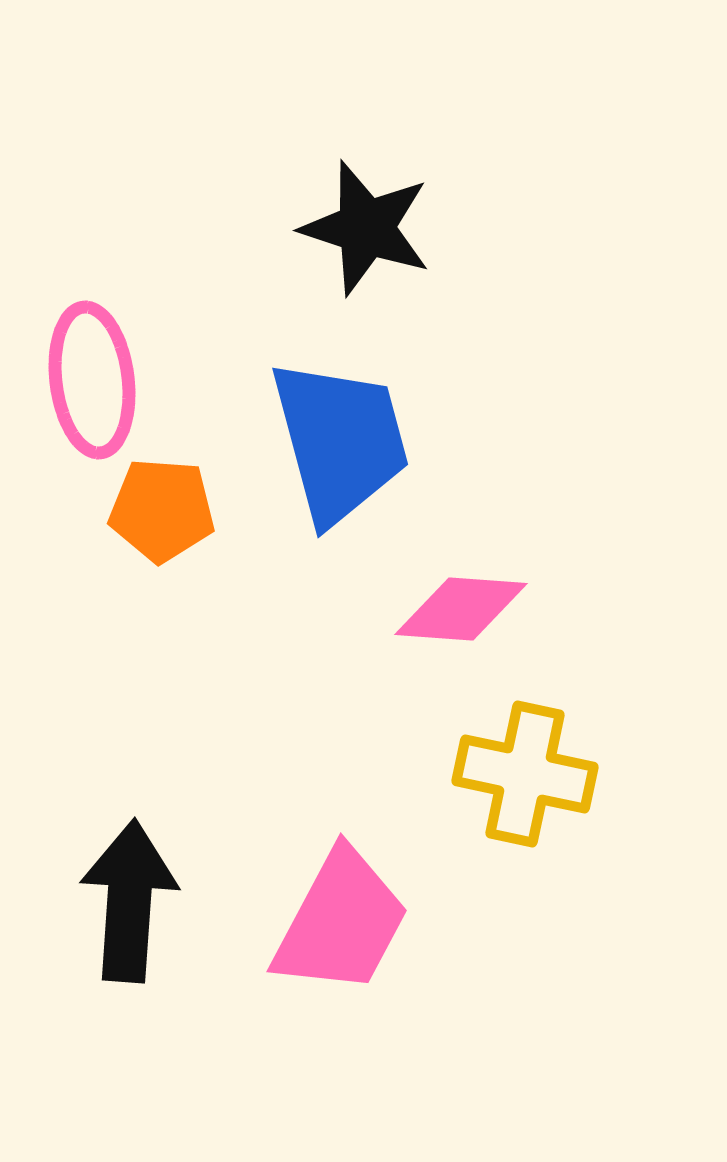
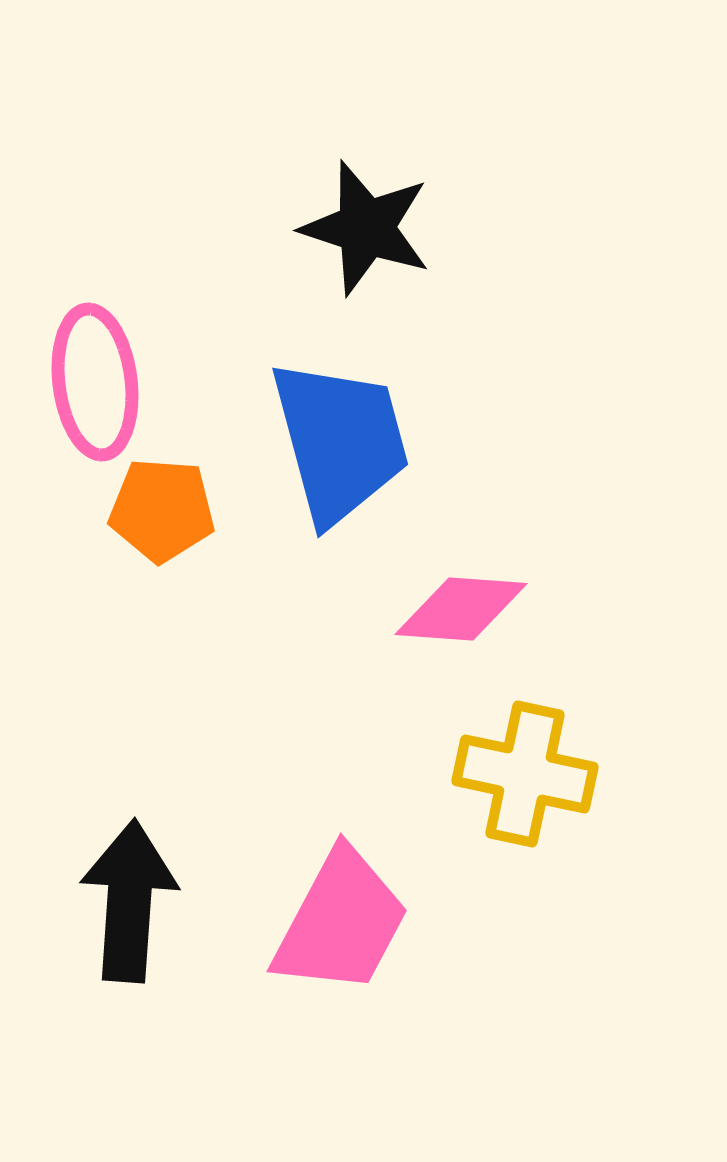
pink ellipse: moved 3 px right, 2 px down
